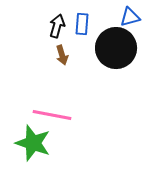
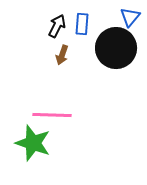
blue triangle: rotated 35 degrees counterclockwise
black arrow: rotated 10 degrees clockwise
brown arrow: rotated 36 degrees clockwise
pink line: rotated 9 degrees counterclockwise
